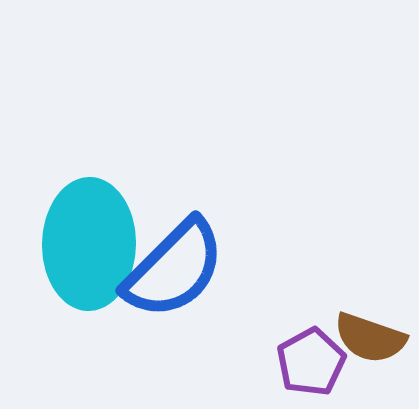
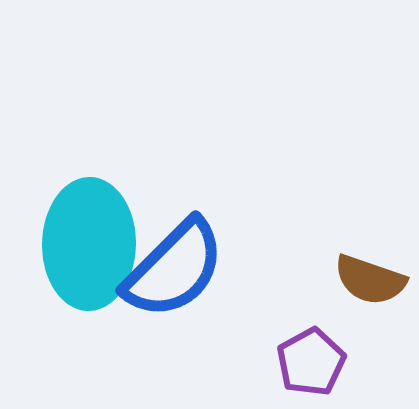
brown semicircle: moved 58 px up
